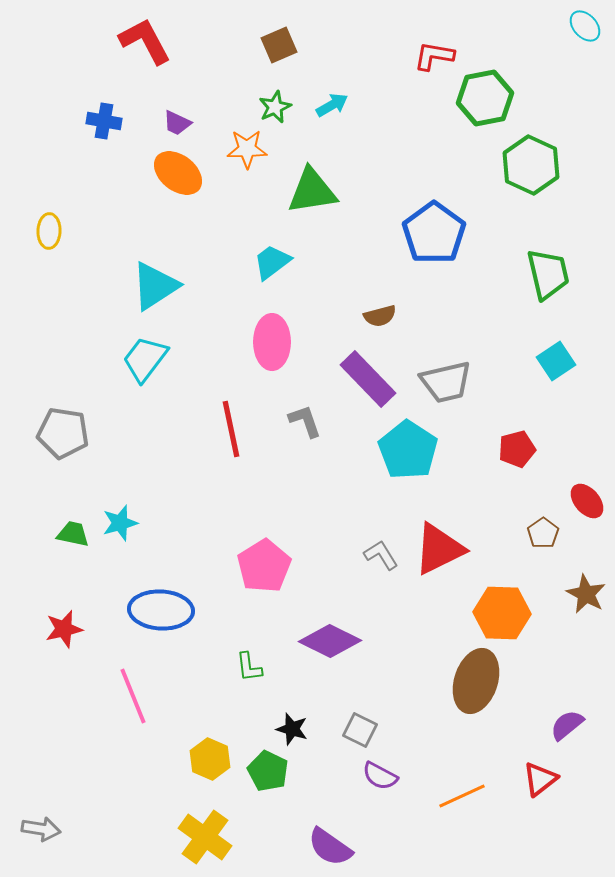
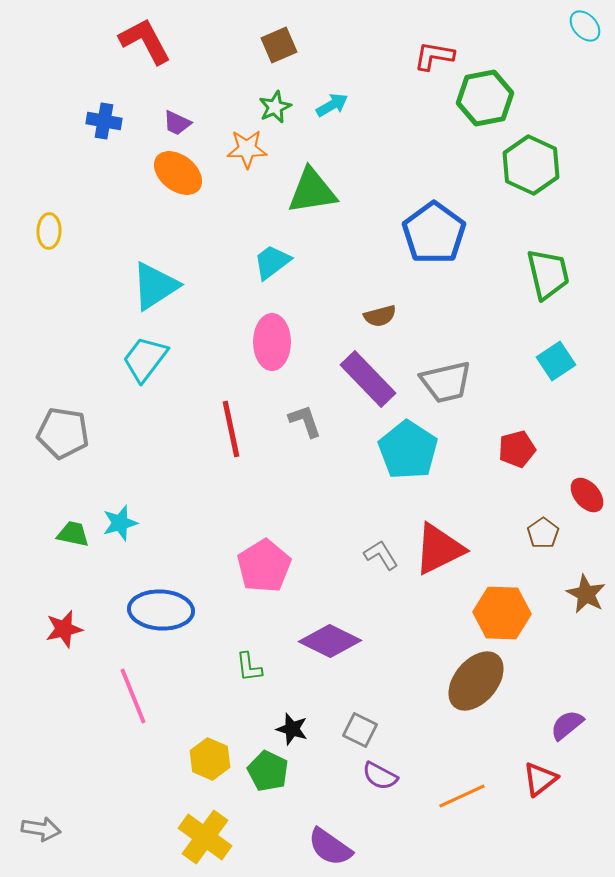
red ellipse at (587, 501): moved 6 px up
brown ellipse at (476, 681): rotated 22 degrees clockwise
